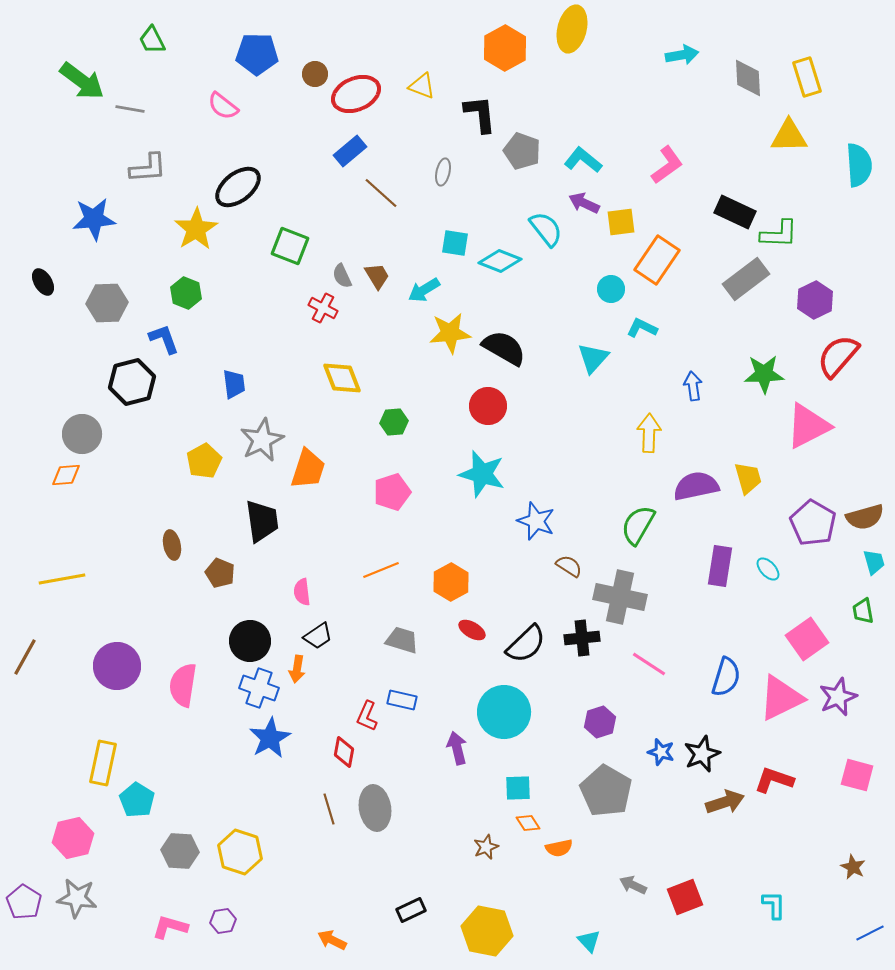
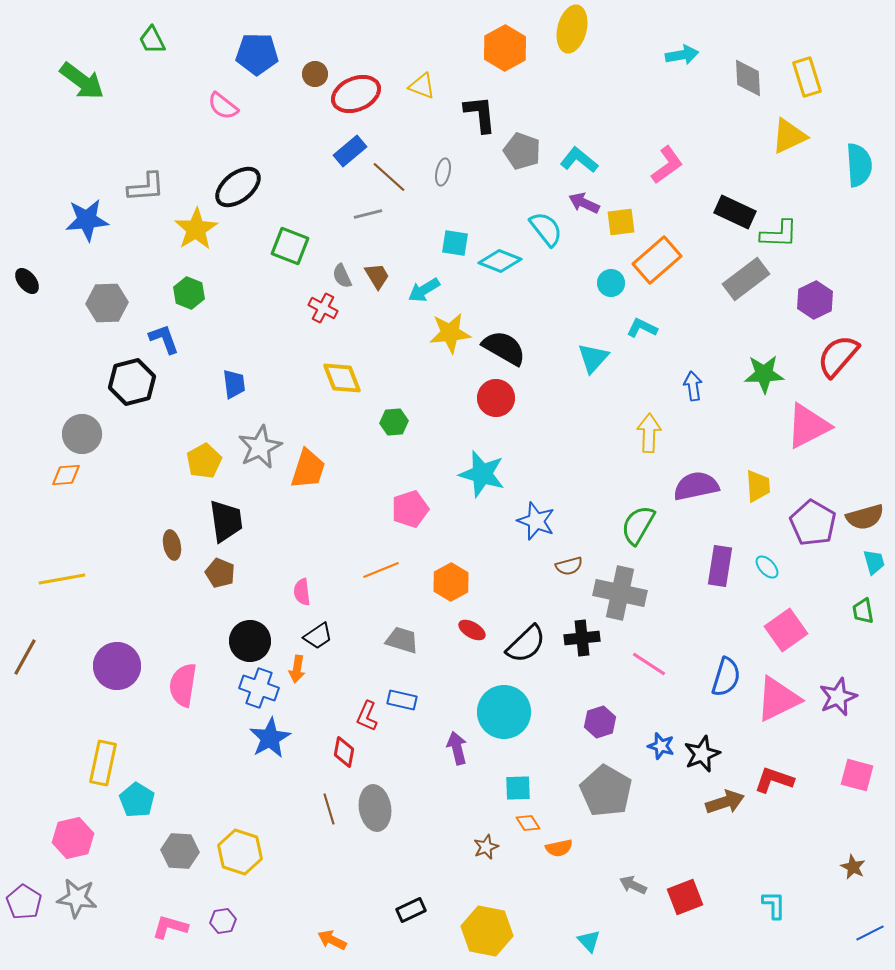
gray line at (130, 109): moved 238 px right, 105 px down; rotated 24 degrees counterclockwise
yellow triangle at (789, 136): rotated 24 degrees counterclockwise
cyan L-shape at (583, 160): moved 4 px left
gray L-shape at (148, 168): moved 2 px left, 19 px down
brown line at (381, 193): moved 8 px right, 16 px up
blue star at (94, 219): moved 7 px left, 1 px down
orange rectangle at (657, 260): rotated 15 degrees clockwise
black ellipse at (43, 282): moved 16 px left, 1 px up; rotated 8 degrees counterclockwise
cyan circle at (611, 289): moved 6 px up
green hexagon at (186, 293): moved 3 px right
red circle at (488, 406): moved 8 px right, 8 px up
gray star at (262, 440): moved 2 px left, 7 px down
yellow trapezoid at (748, 478): moved 10 px right, 8 px down; rotated 12 degrees clockwise
pink pentagon at (392, 492): moved 18 px right, 17 px down
black trapezoid at (262, 521): moved 36 px left
brown semicircle at (569, 566): rotated 132 degrees clockwise
cyan ellipse at (768, 569): moved 1 px left, 2 px up
gray cross at (620, 597): moved 4 px up
pink square at (807, 639): moved 21 px left, 9 px up
pink triangle at (781, 698): moved 3 px left, 1 px down
blue star at (661, 752): moved 6 px up
